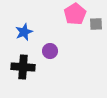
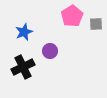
pink pentagon: moved 3 px left, 2 px down
black cross: rotated 30 degrees counterclockwise
